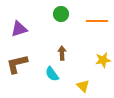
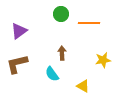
orange line: moved 8 px left, 2 px down
purple triangle: moved 2 px down; rotated 18 degrees counterclockwise
yellow triangle: rotated 16 degrees counterclockwise
